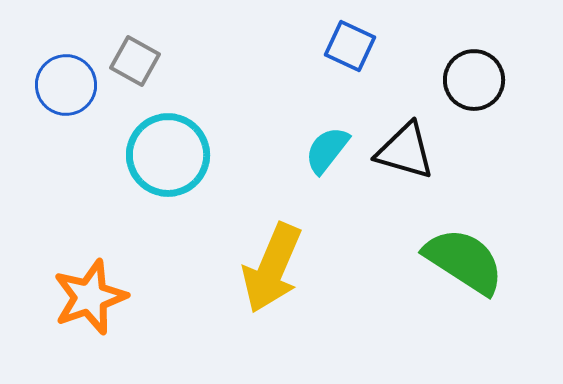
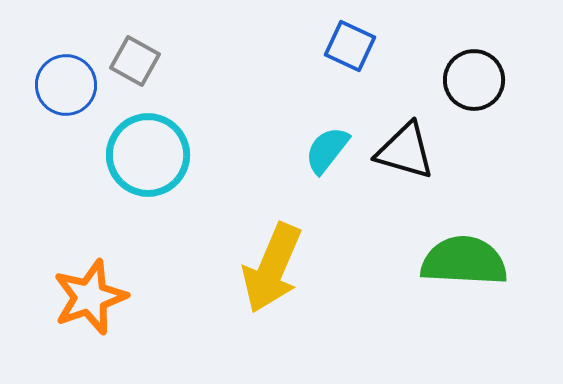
cyan circle: moved 20 px left
green semicircle: rotated 30 degrees counterclockwise
